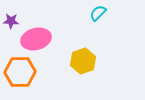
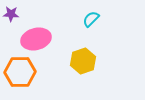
cyan semicircle: moved 7 px left, 6 px down
purple star: moved 7 px up
